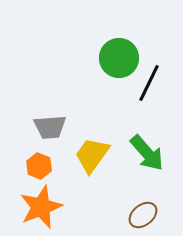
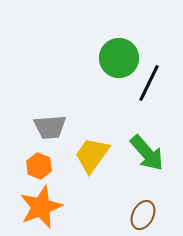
brown ellipse: rotated 24 degrees counterclockwise
